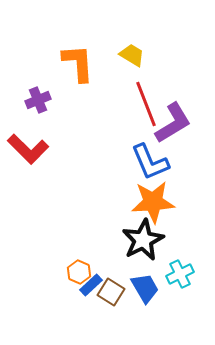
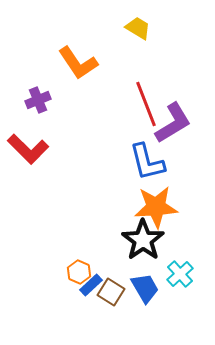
yellow trapezoid: moved 6 px right, 27 px up
orange L-shape: rotated 150 degrees clockwise
blue L-shape: moved 3 px left; rotated 9 degrees clockwise
orange star: moved 3 px right, 5 px down
black star: rotated 9 degrees counterclockwise
cyan cross: rotated 16 degrees counterclockwise
